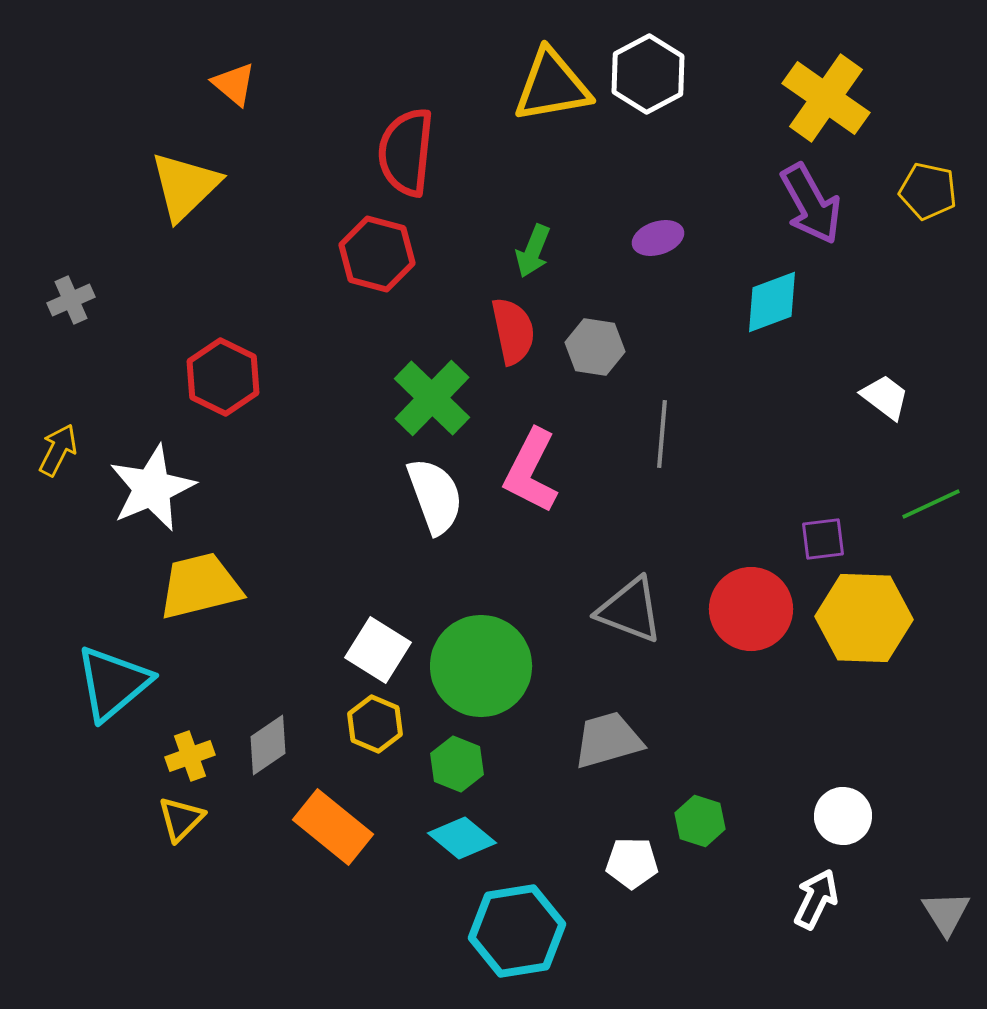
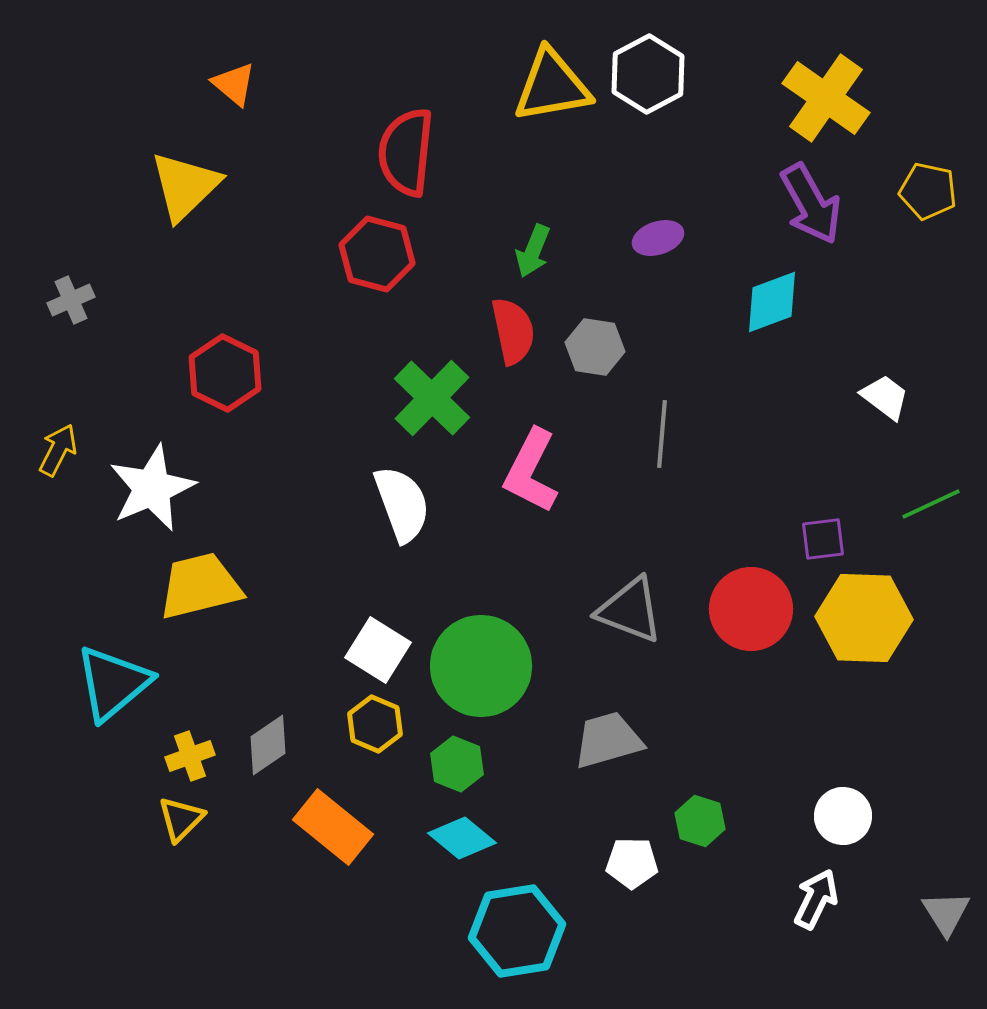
red hexagon at (223, 377): moved 2 px right, 4 px up
white semicircle at (435, 496): moved 33 px left, 8 px down
